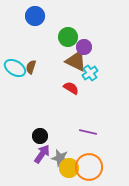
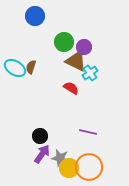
green circle: moved 4 px left, 5 px down
